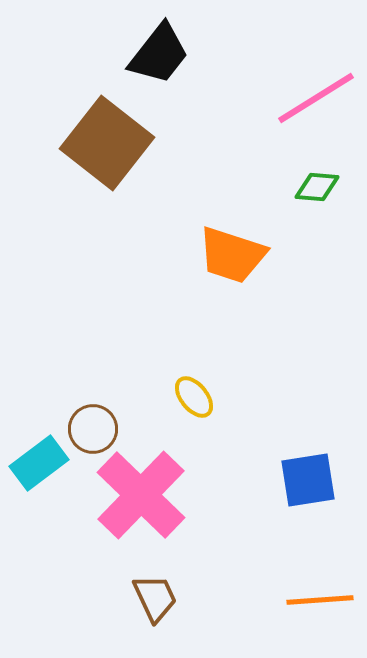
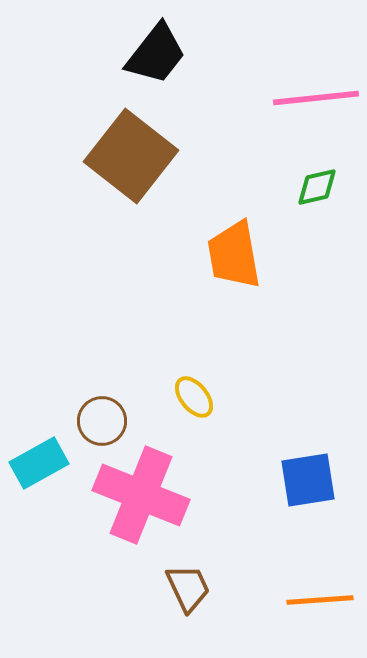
black trapezoid: moved 3 px left
pink line: rotated 26 degrees clockwise
brown square: moved 24 px right, 13 px down
green diamond: rotated 18 degrees counterclockwise
orange trapezoid: moved 2 px right; rotated 62 degrees clockwise
brown circle: moved 9 px right, 8 px up
cyan rectangle: rotated 8 degrees clockwise
pink cross: rotated 22 degrees counterclockwise
brown trapezoid: moved 33 px right, 10 px up
